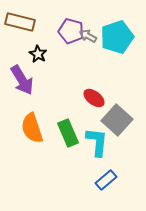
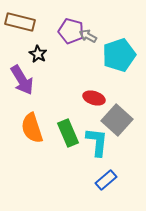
cyan pentagon: moved 2 px right, 18 px down
red ellipse: rotated 20 degrees counterclockwise
